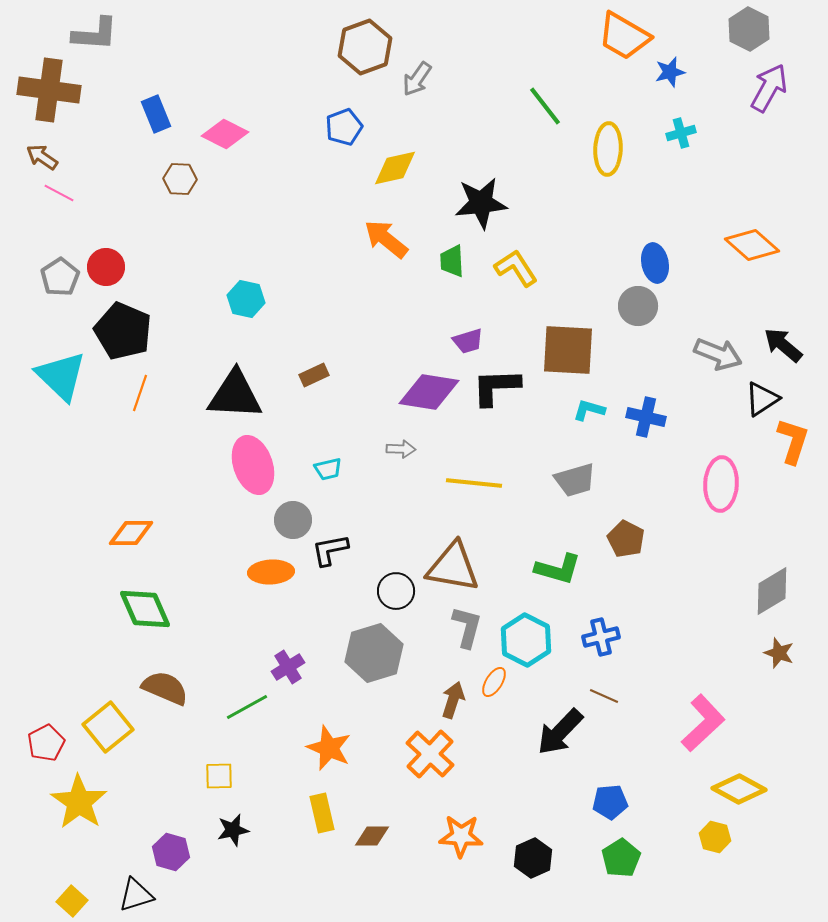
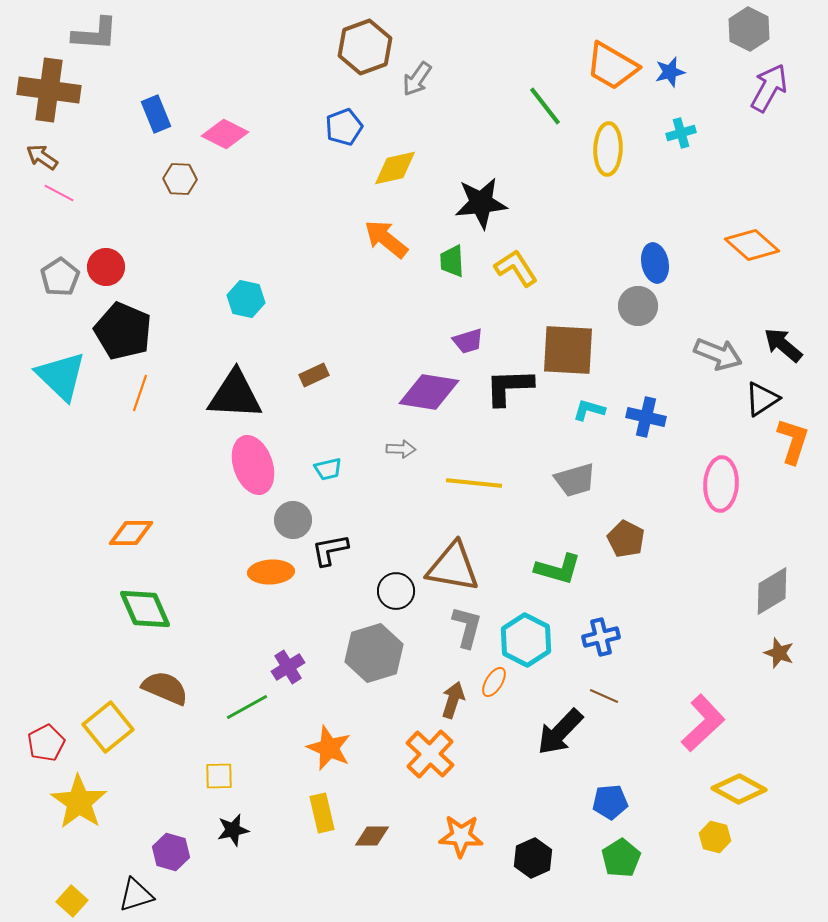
orange trapezoid at (624, 36): moved 12 px left, 30 px down
black L-shape at (496, 387): moved 13 px right
